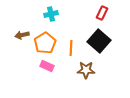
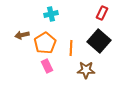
pink rectangle: rotated 40 degrees clockwise
